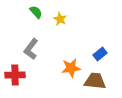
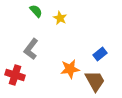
green semicircle: moved 1 px up
yellow star: moved 1 px up
orange star: moved 1 px left, 1 px down
red cross: rotated 18 degrees clockwise
brown trapezoid: rotated 55 degrees clockwise
